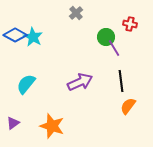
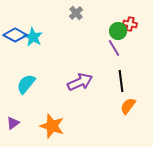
green circle: moved 12 px right, 6 px up
